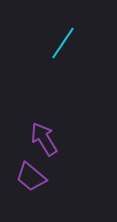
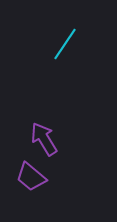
cyan line: moved 2 px right, 1 px down
